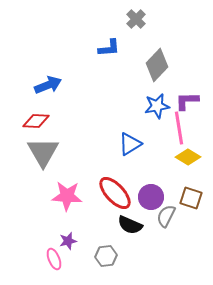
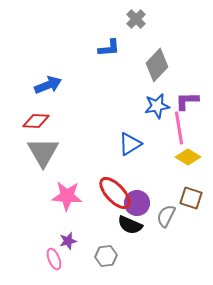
purple circle: moved 14 px left, 6 px down
